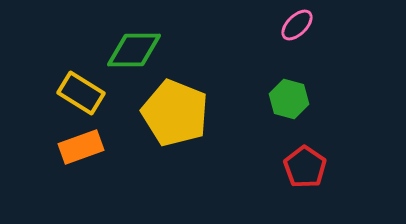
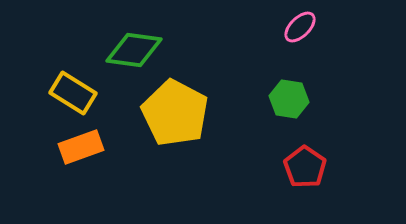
pink ellipse: moved 3 px right, 2 px down
green diamond: rotated 8 degrees clockwise
yellow rectangle: moved 8 px left
green hexagon: rotated 6 degrees counterclockwise
yellow pentagon: rotated 6 degrees clockwise
